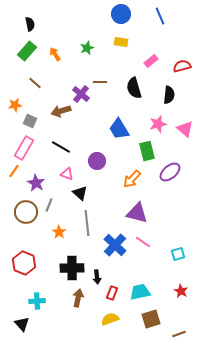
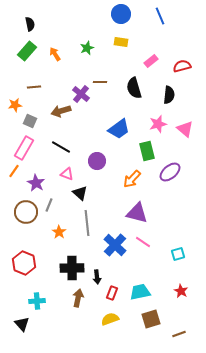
brown line at (35, 83): moved 1 px left, 4 px down; rotated 48 degrees counterclockwise
blue trapezoid at (119, 129): rotated 95 degrees counterclockwise
